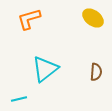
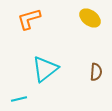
yellow ellipse: moved 3 px left
